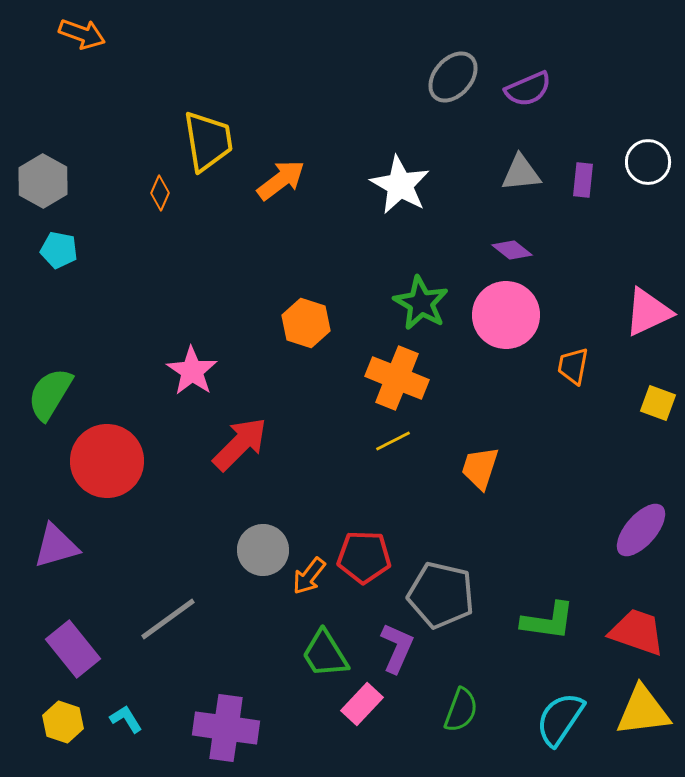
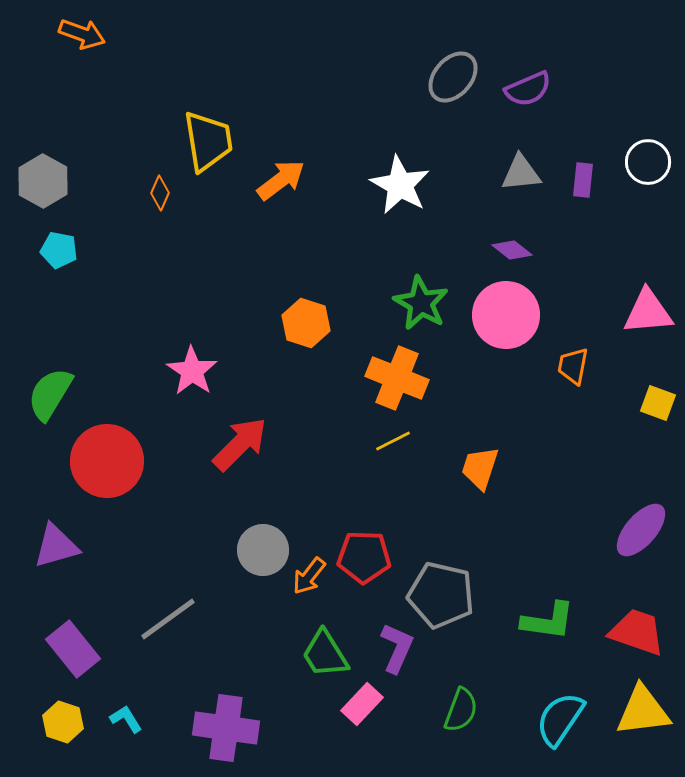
pink triangle at (648, 312): rotated 20 degrees clockwise
